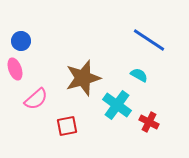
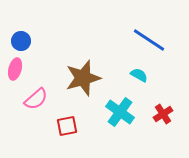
pink ellipse: rotated 35 degrees clockwise
cyan cross: moved 3 px right, 7 px down
red cross: moved 14 px right, 8 px up; rotated 30 degrees clockwise
